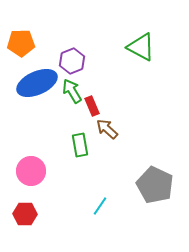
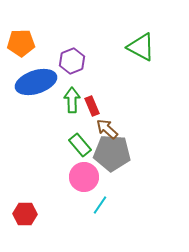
blue ellipse: moved 1 px left, 1 px up; rotated 6 degrees clockwise
green arrow: moved 9 px down; rotated 30 degrees clockwise
green rectangle: rotated 30 degrees counterclockwise
pink circle: moved 53 px right, 6 px down
gray pentagon: moved 43 px left, 32 px up; rotated 21 degrees counterclockwise
cyan line: moved 1 px up
